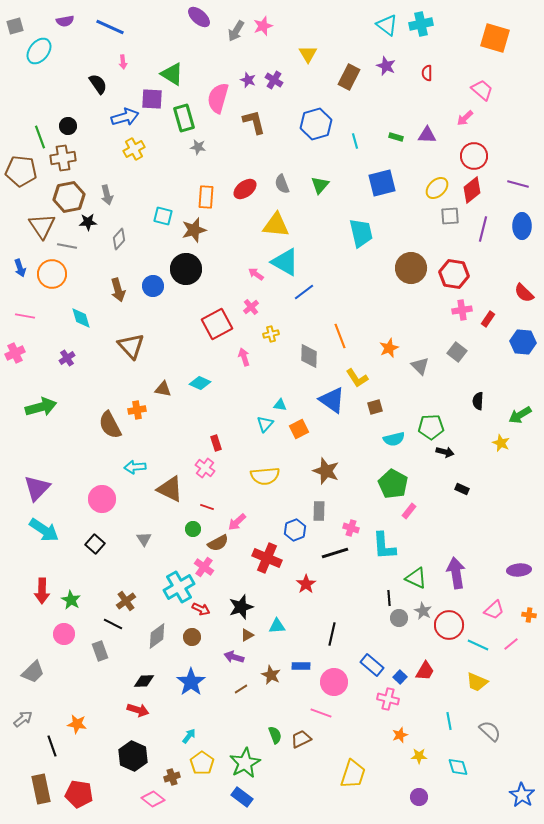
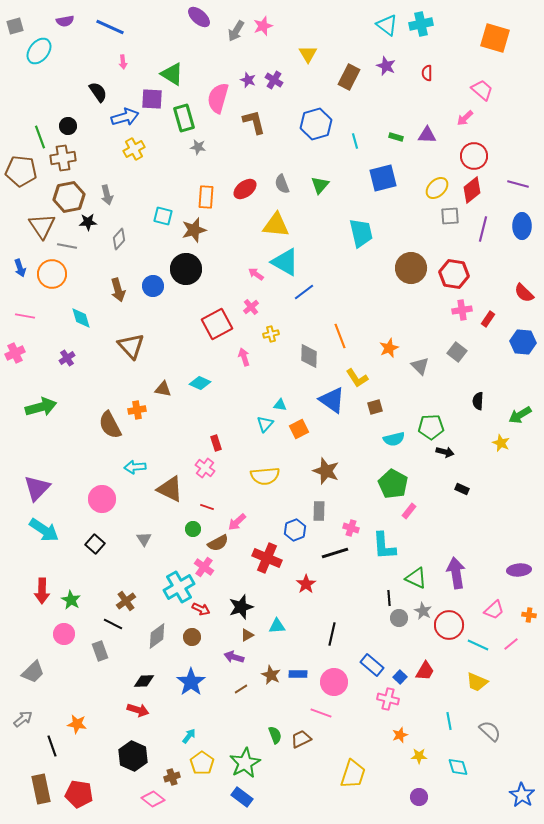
black semicircle at (98, 84): moved 8 px down
blue square at (382, 183): moved 1 px right, 5 px up
blue rectangle at (301, 666): moved 3 px left, 8 px down
